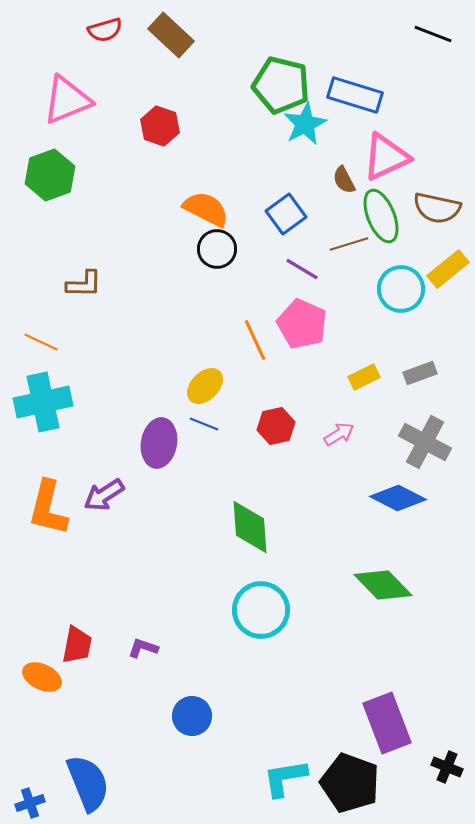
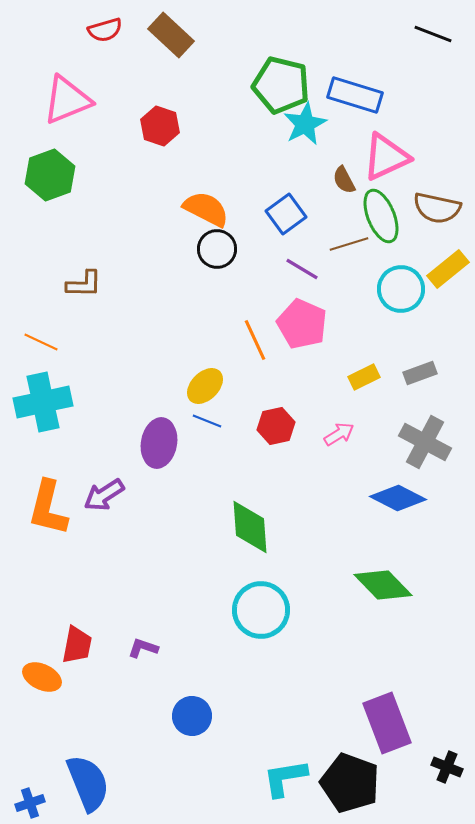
blue line at (204, 424): moved 3 px right, 3 px up
